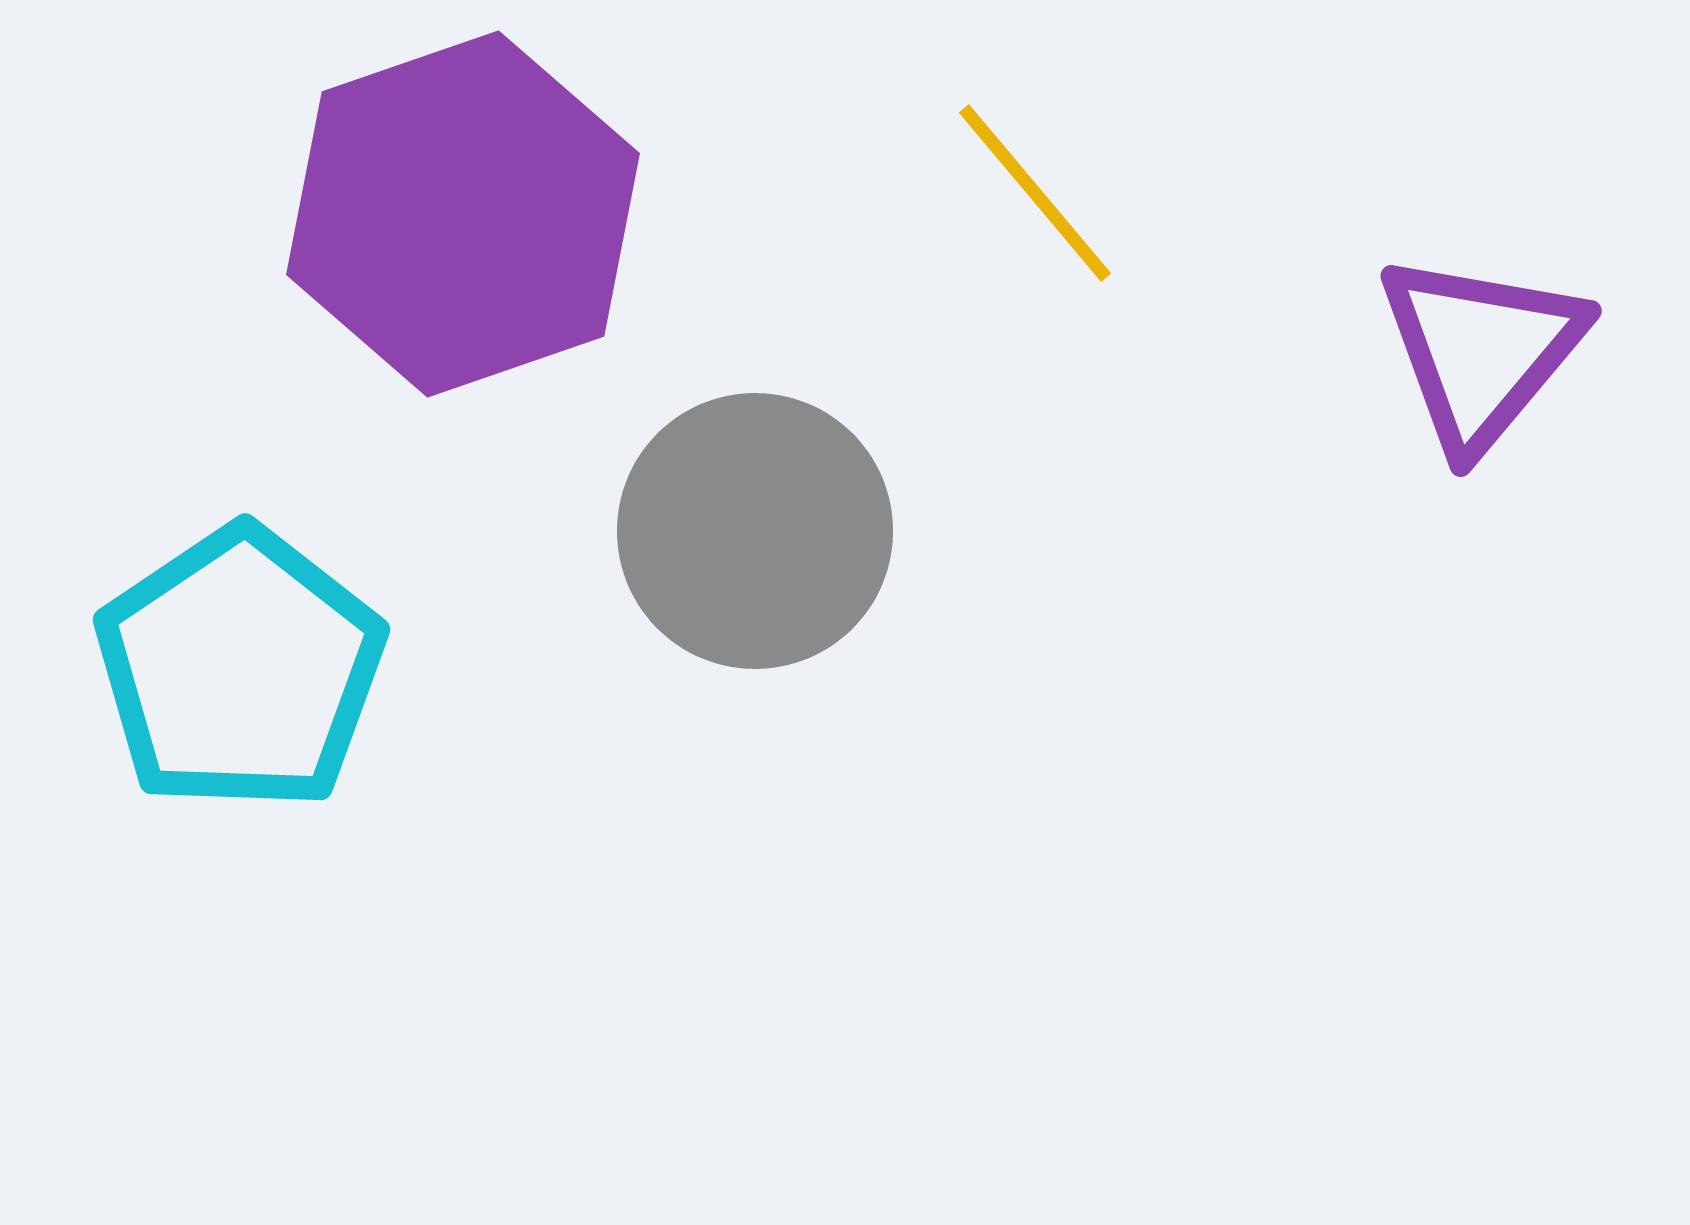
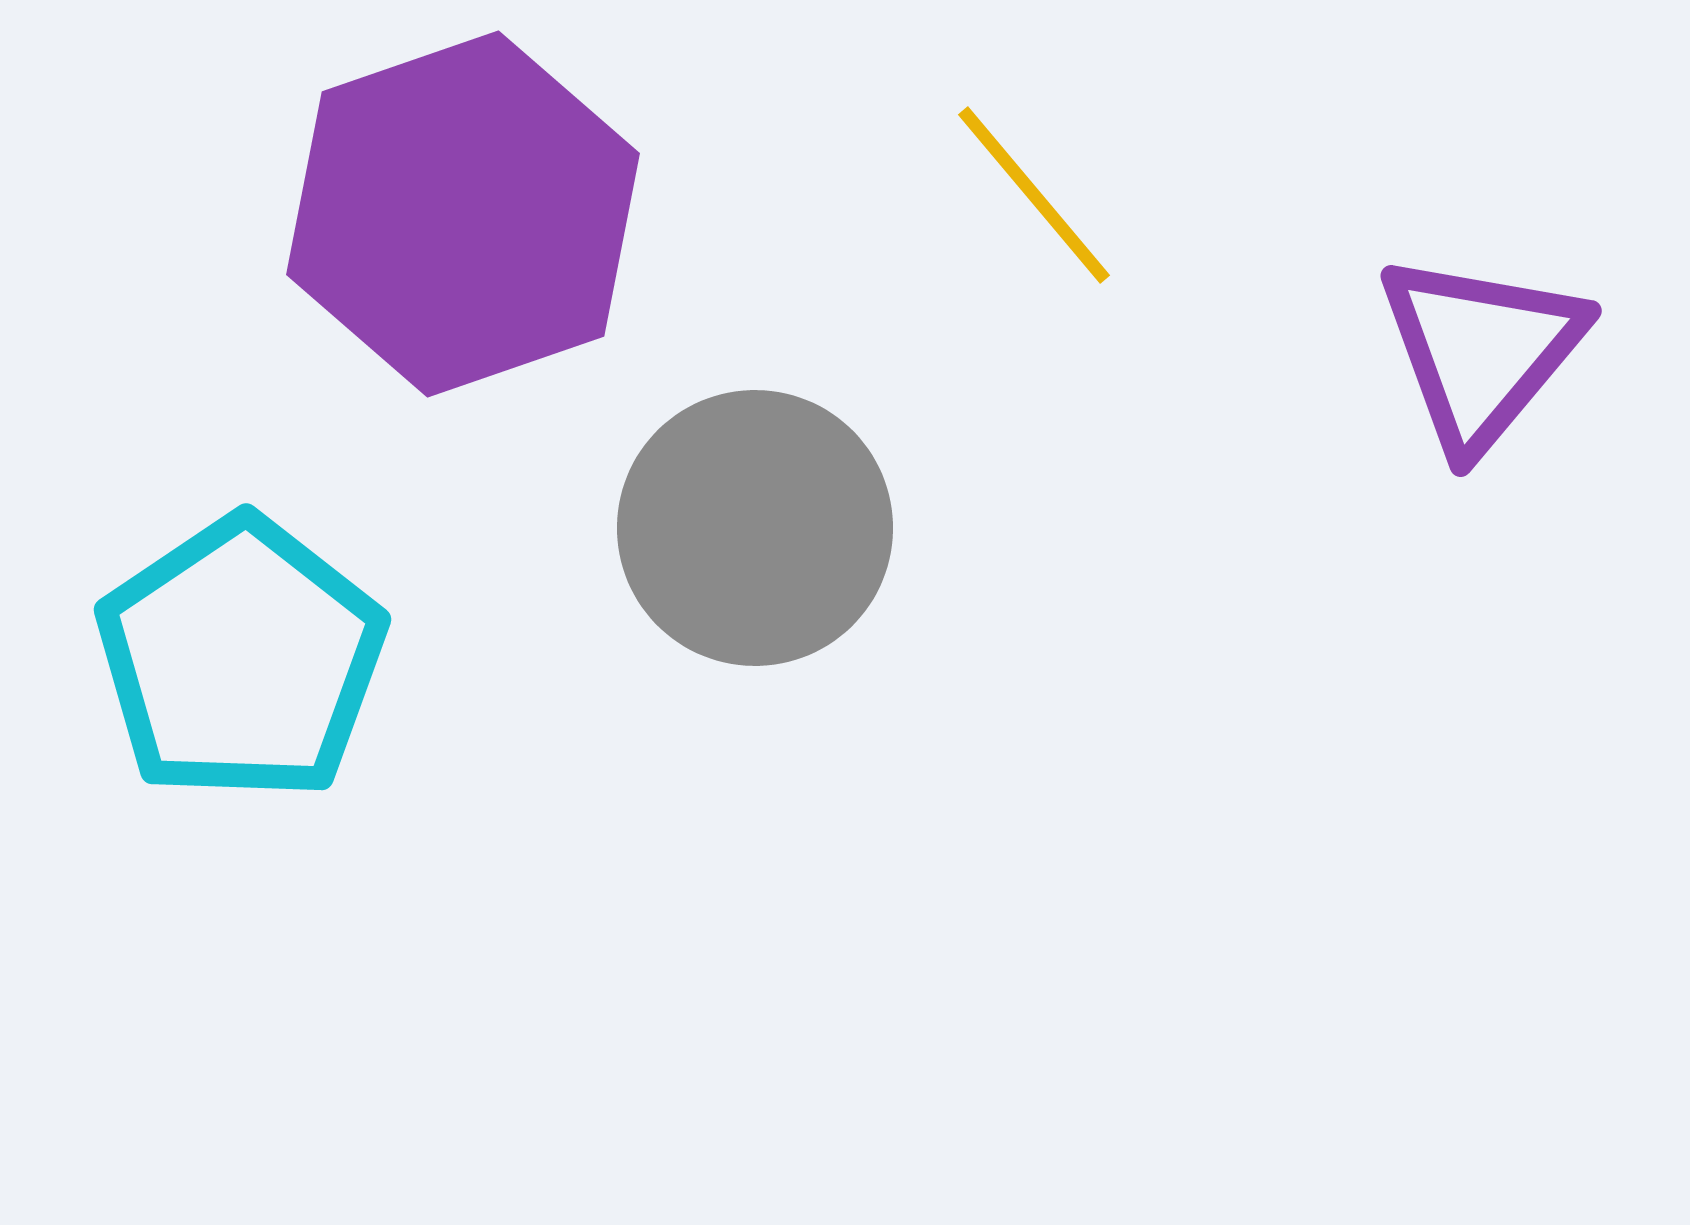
yellow line: moved 1 px left, 2 px down
gray circle: moved 3 px up
cyan pentagon: moved 1 px right, 10 px up
